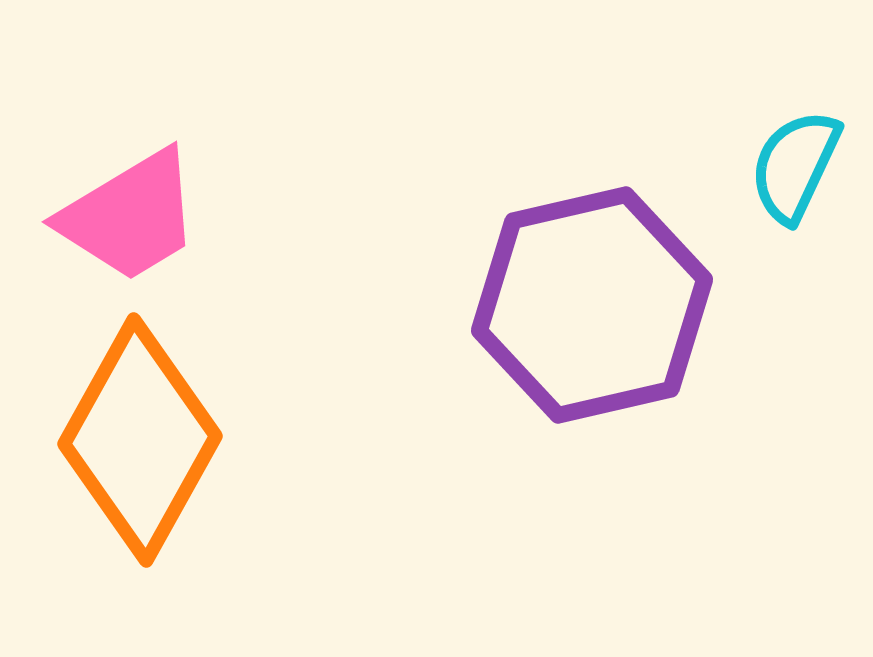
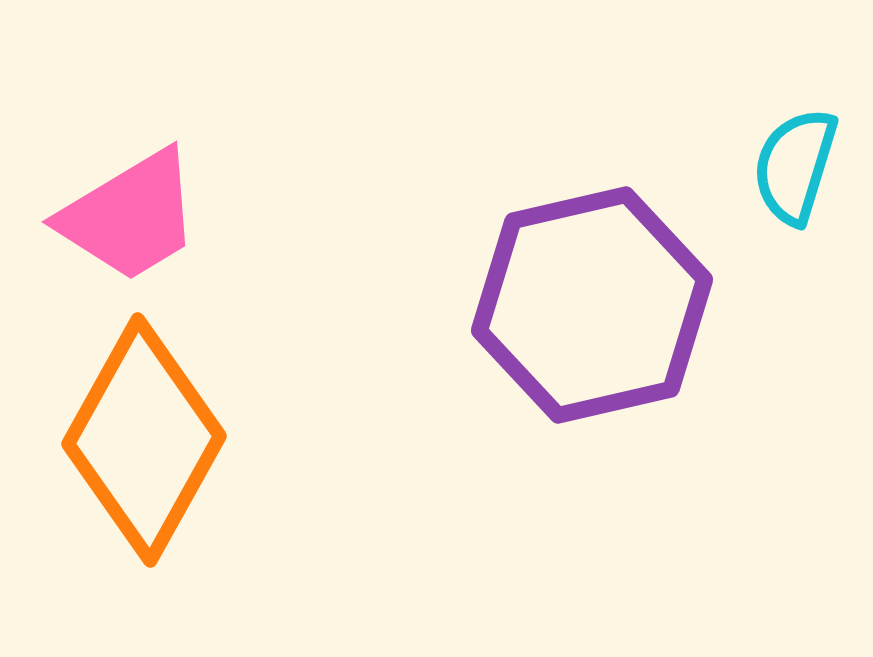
cyan semicircle: rotated 8 degrees counterclockwise
orange diamond: moved 4 px right
